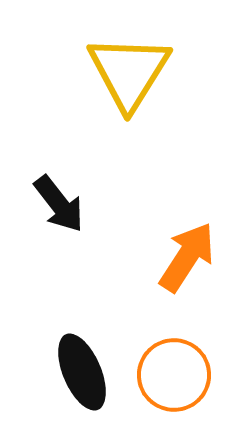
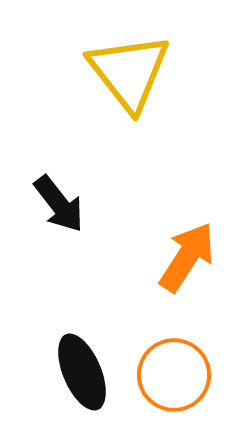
yellow triangle: rotated 10 degrees counterclockwise
